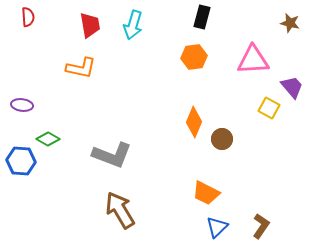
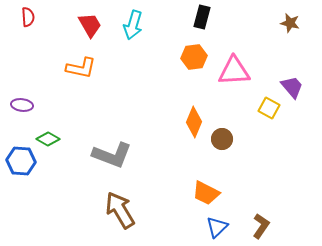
red trapezoid: rotated 20 degrees counterclockwise
pink triangle: moved 19 px left, 11 px down
